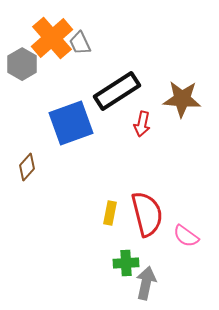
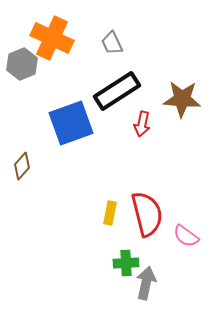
orange cross: rotated 24 degrees counterclockwise
gray trapezoid: moved 32 px right
gray hexagon: rotated 8 degrees clockwise
brown diamond: moved 5 px left, 1 px up
